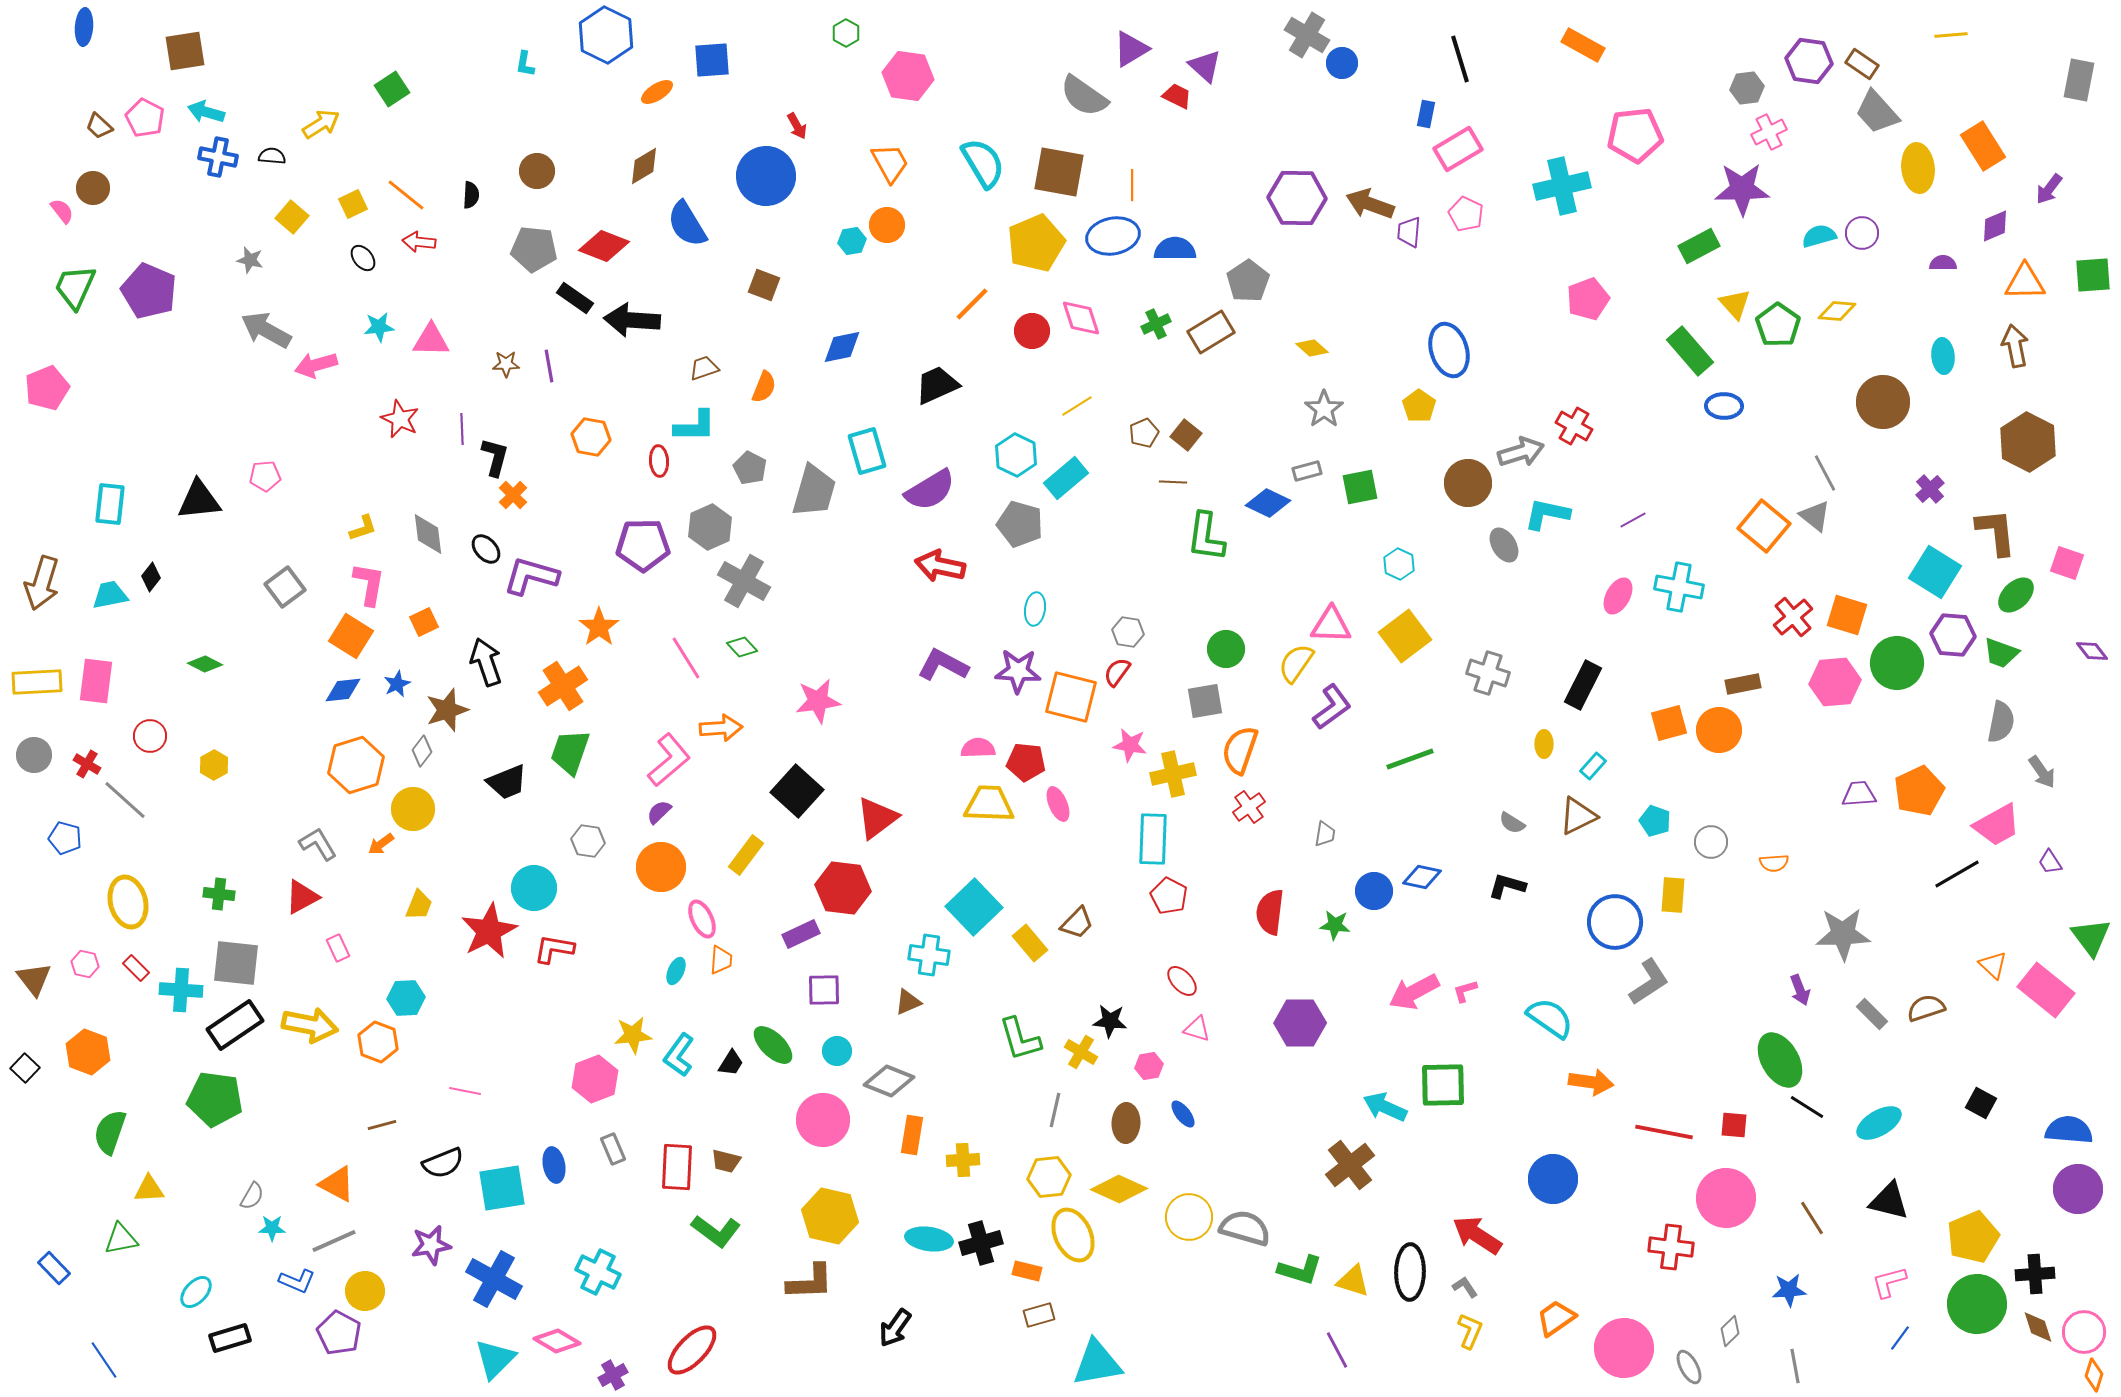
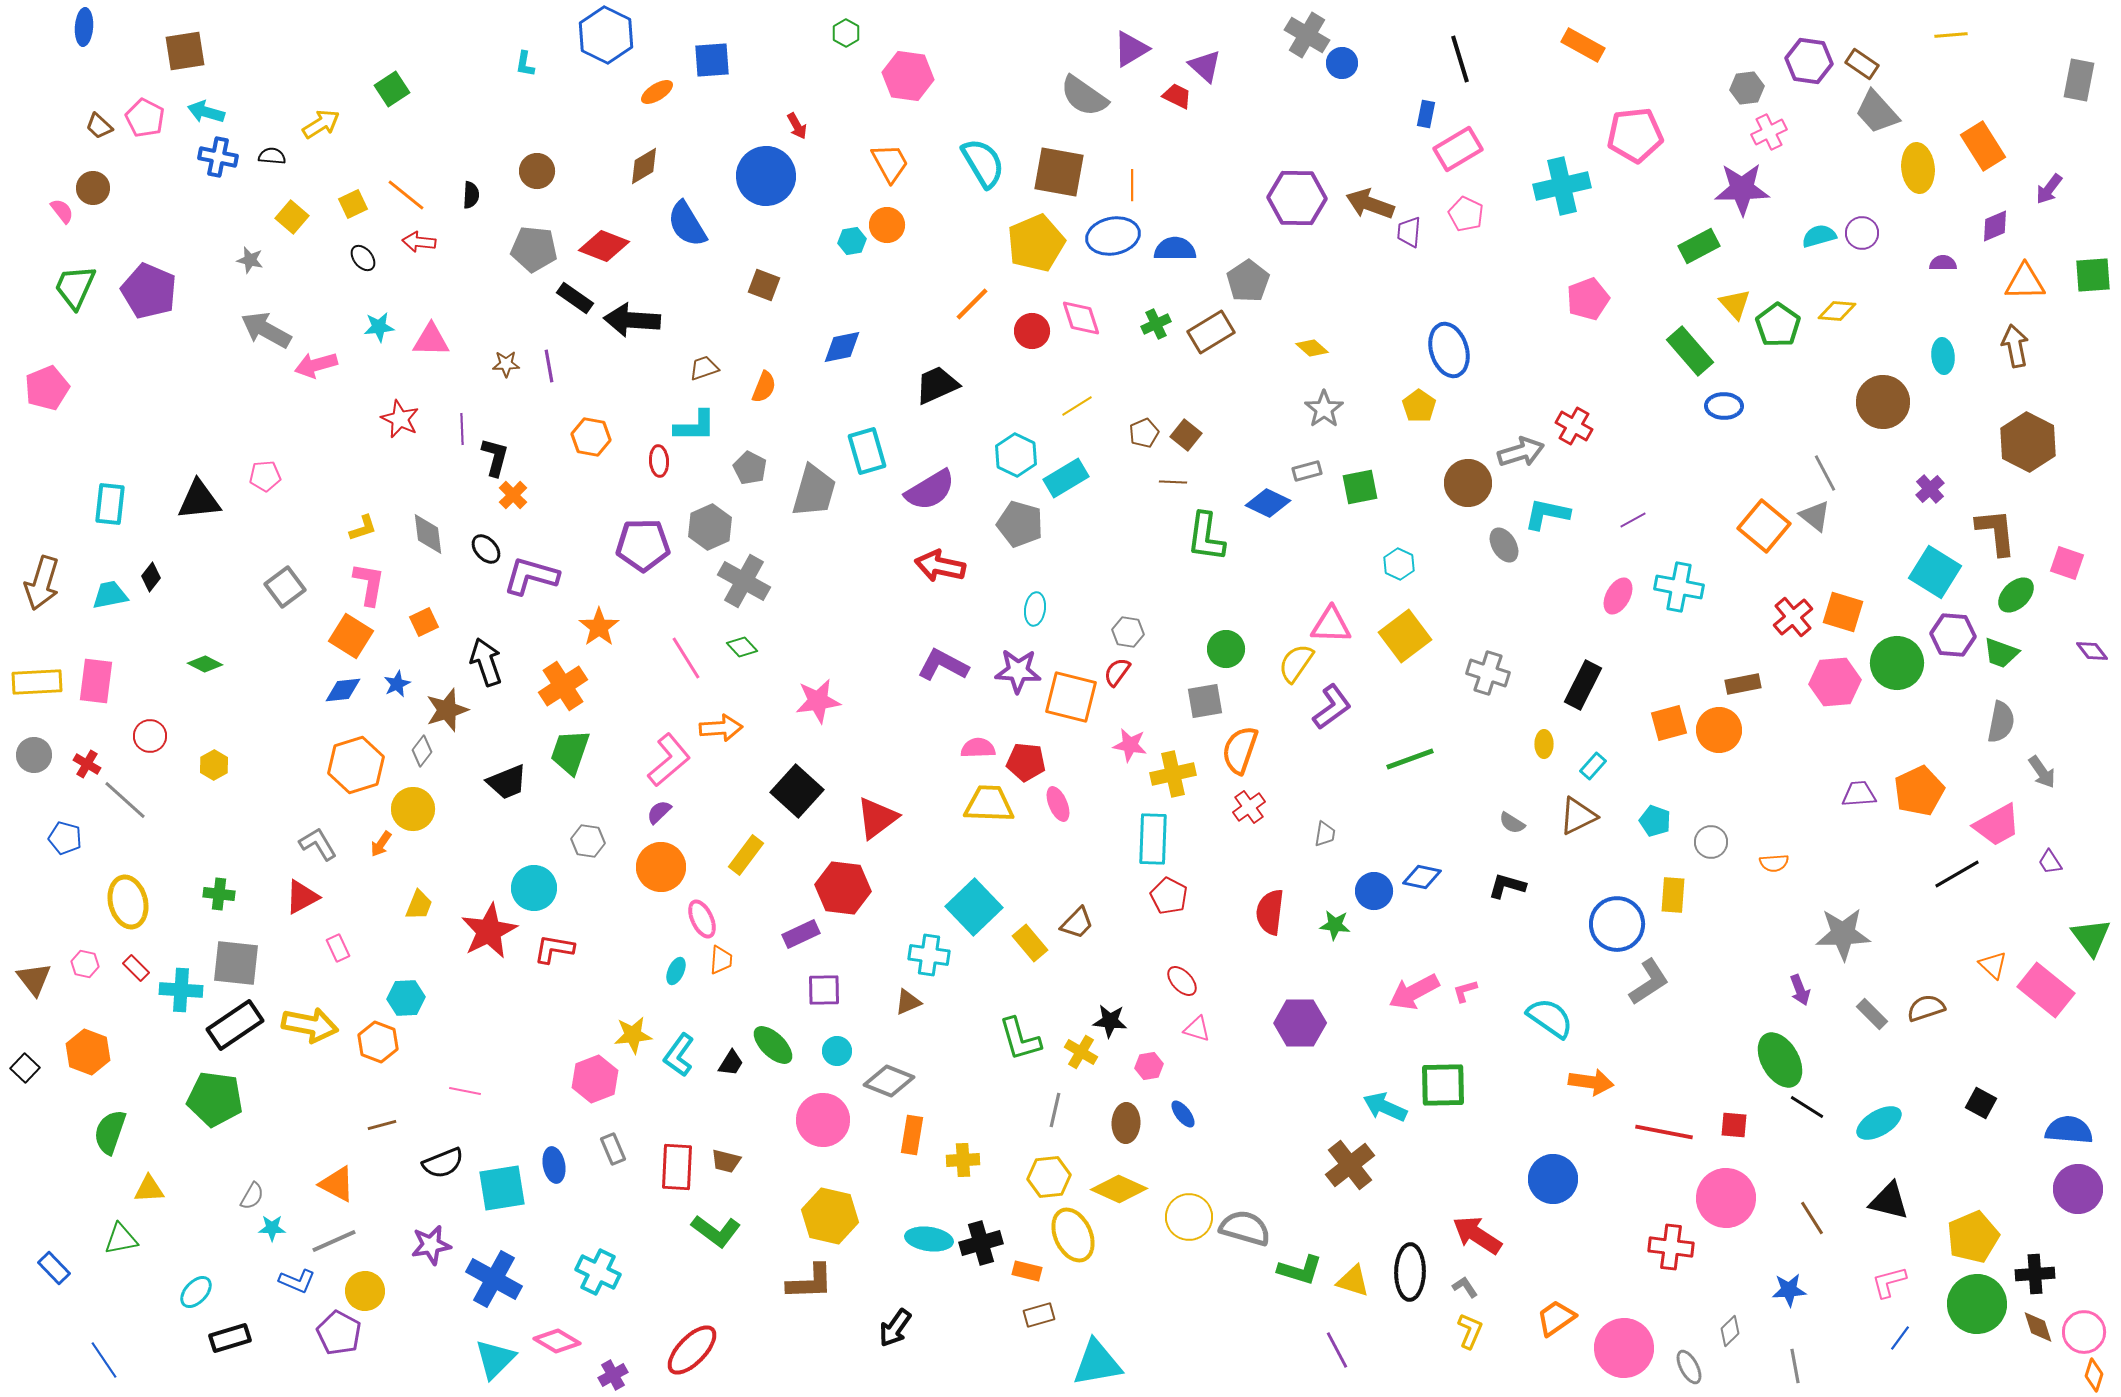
cyan rectangle at (1066, 478): rotated 9 degrees clockwise
orange square at (1847, 615): moved 4 px left, 3 px up
orange arrow at (381, 844): rotated 20 degrees counterclockwise
blue circle at (1615, 922): moved 2 px right, 2 px down
